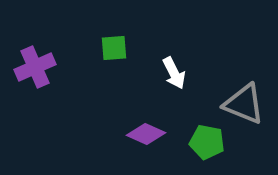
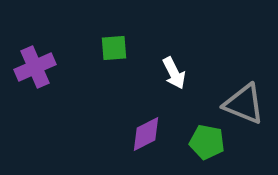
purple diamond: rotated 51 degrees counterclockwise
